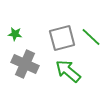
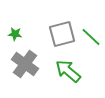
gray square: moved 4 px up
gray cross: rotated 12 degrees clockwise
